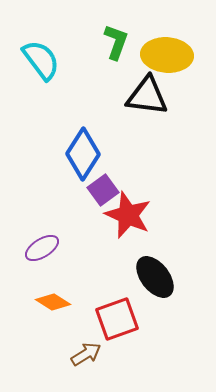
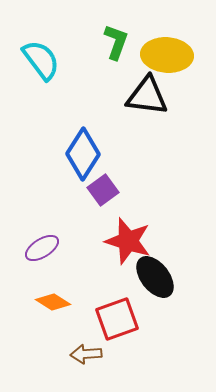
red star: moved 26 px down; rotated 6 degrees counterclockwise
brown arrow: rotated 152 degrees counterclockwise
